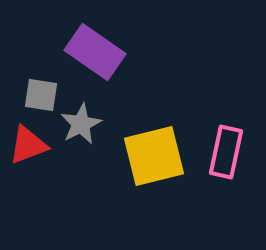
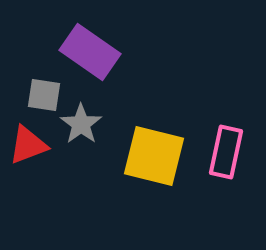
purple rectangle: moved 5 px left
gray square: moved 3 px right
gray star: rotated 9 degrees counterclockwise
yellow square: rotated 28 degrees clockwise
